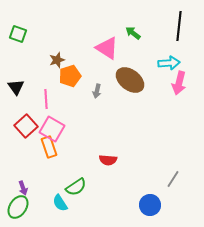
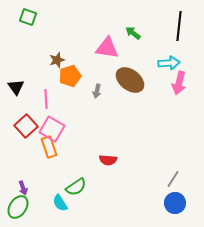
green square: moved 10 px right, 17 px up
pink triangle: rotated 25 degrees counterclockwise
blue circle: moved 25 px right, 2 px up
